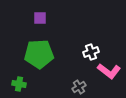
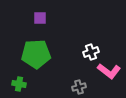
green pentagon: moved 3 px left
gray cross: rotated 16 degrees clockwise
